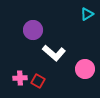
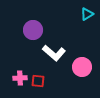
pink circle: moved 3 px left, 2 px up
red square: rotated 24 degrees counterclockwise
